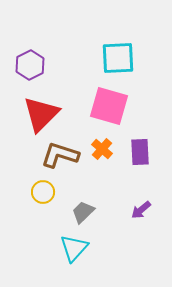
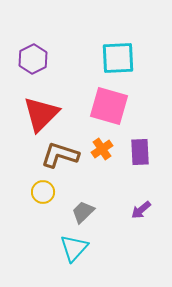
purple hexagon: moved 3 px right, 6 px up
orange cross: rotated 15 degrees clockwise
